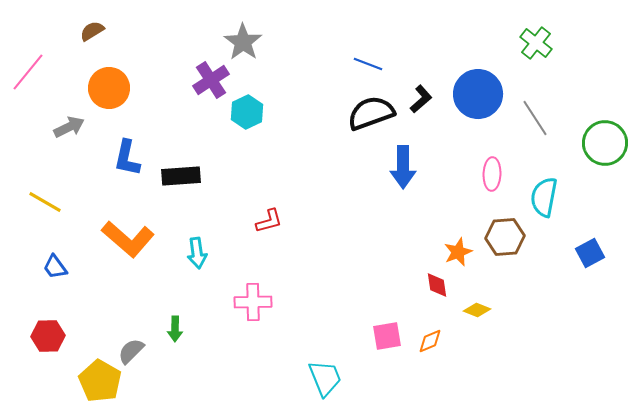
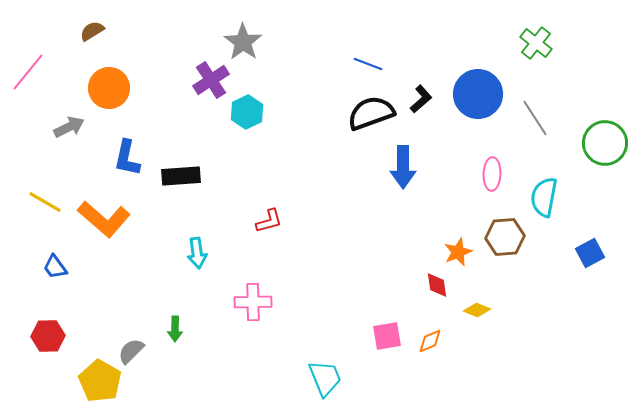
orange L-shape: moved 24 px left, 20 px up
